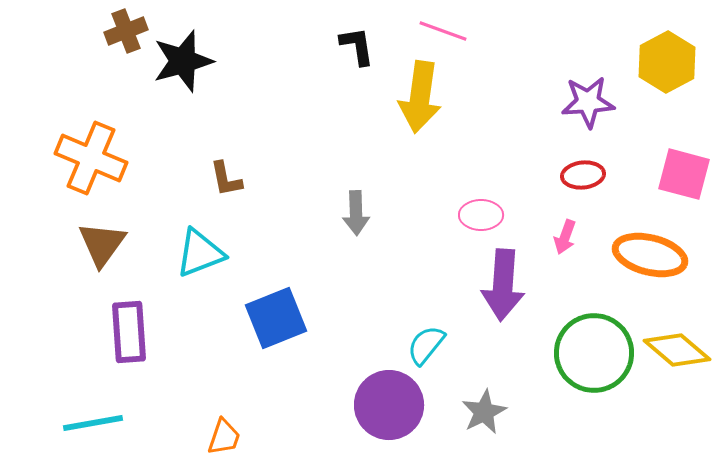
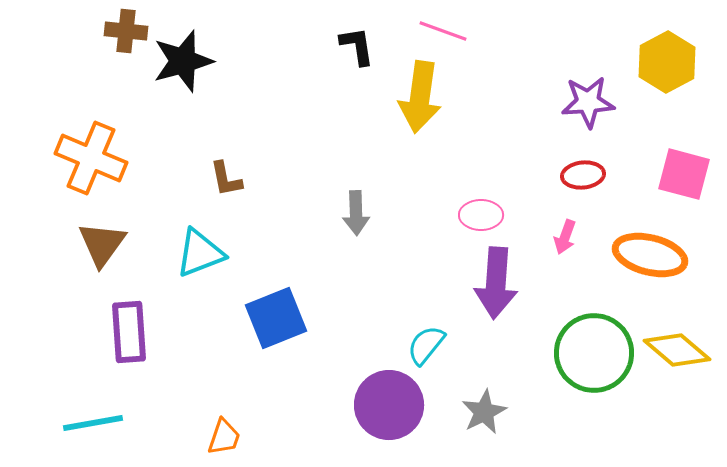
brown cross: rotated 27 degrees clockwise
purple arrow: moved 7 px left, 2 px up
